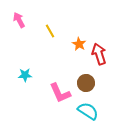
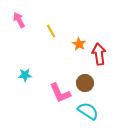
yellow line: moved 1 px right
red arrow: rotated 10 degrees clockwise
brown circle: moved 1 px left
